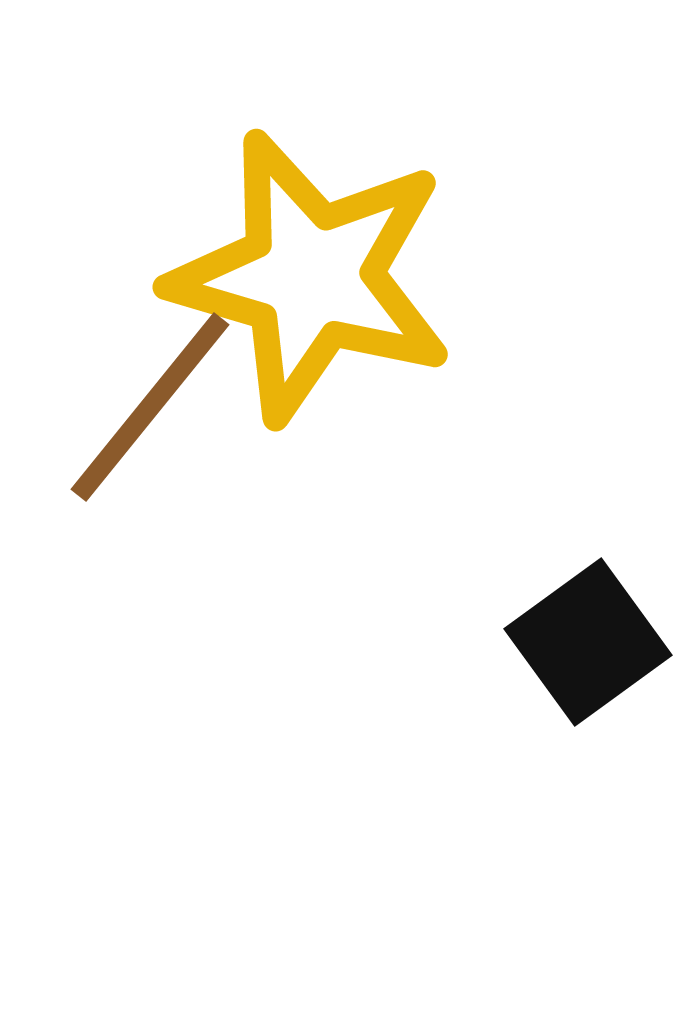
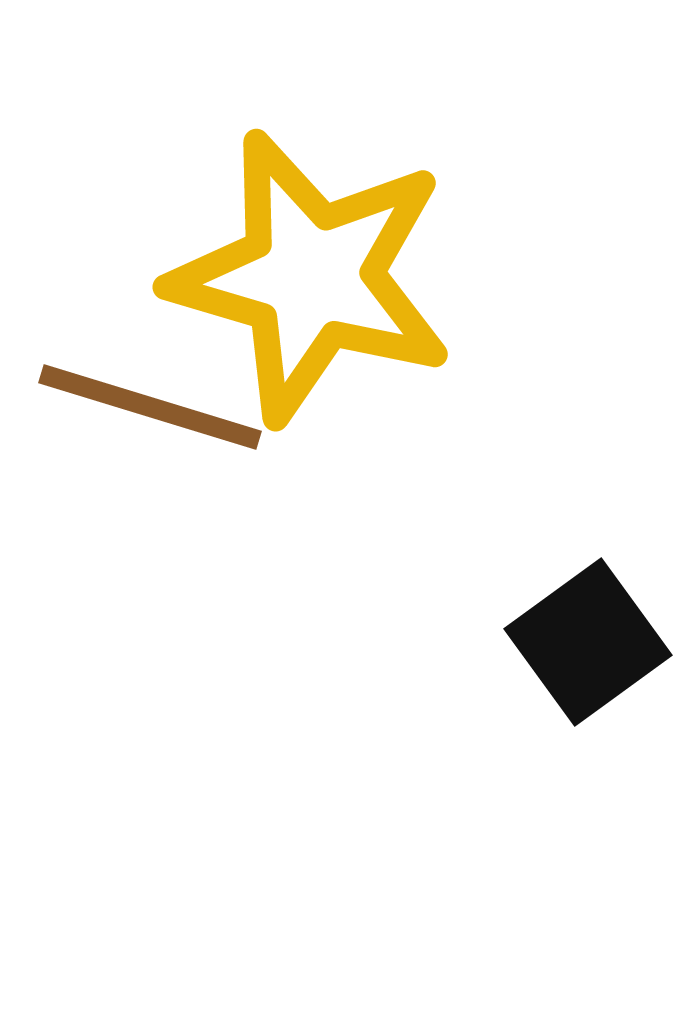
brown line: rotated 68 degrees clockwise
